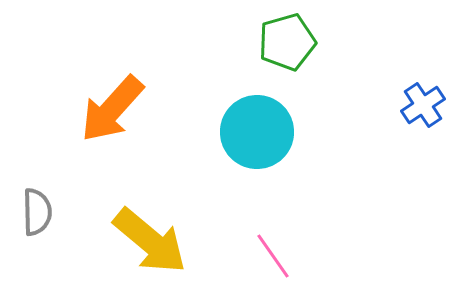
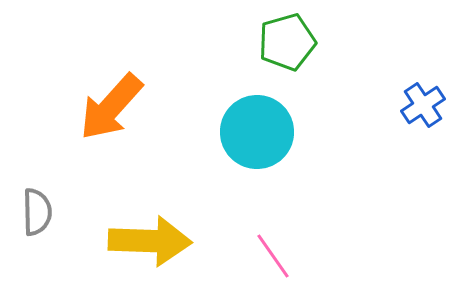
orange arrow: moved 1 px left, 2 px up
yellow arrow: rotated 38 degrees counterclockwise
